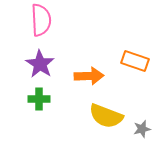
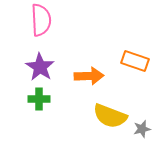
purple star: moved 3 px down
yellow semicircle: moved 4 px right
